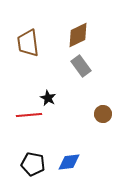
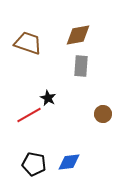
brown diamond: rotated 16 degrees clockwise
brown trapezoid: rotated 116 degrees clockwise
gray rectangle: rotated 40 degrees clockwise
red line: rotated 25 degrees counterclockwise
black pentagon: moved 1 px right
